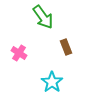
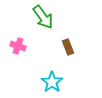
brown rectangle: moved 2 px right
pink cross: moved 1 px left, 7 px up; rotated 14 degrees counterclockwise
